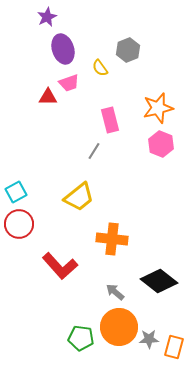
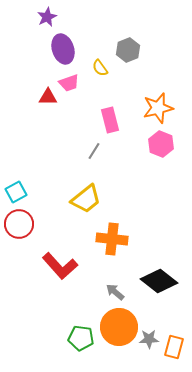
yellow trapezoid: moved 7 px right, 2 px down
